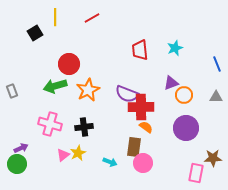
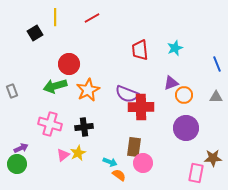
orange semicircle: moved 27 px left, 48 px down
